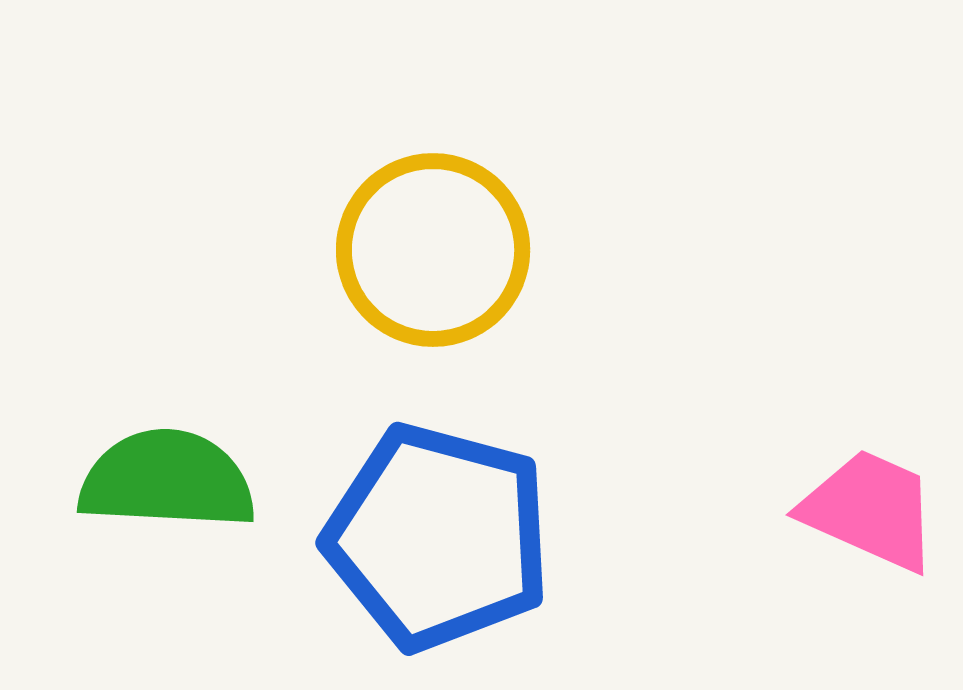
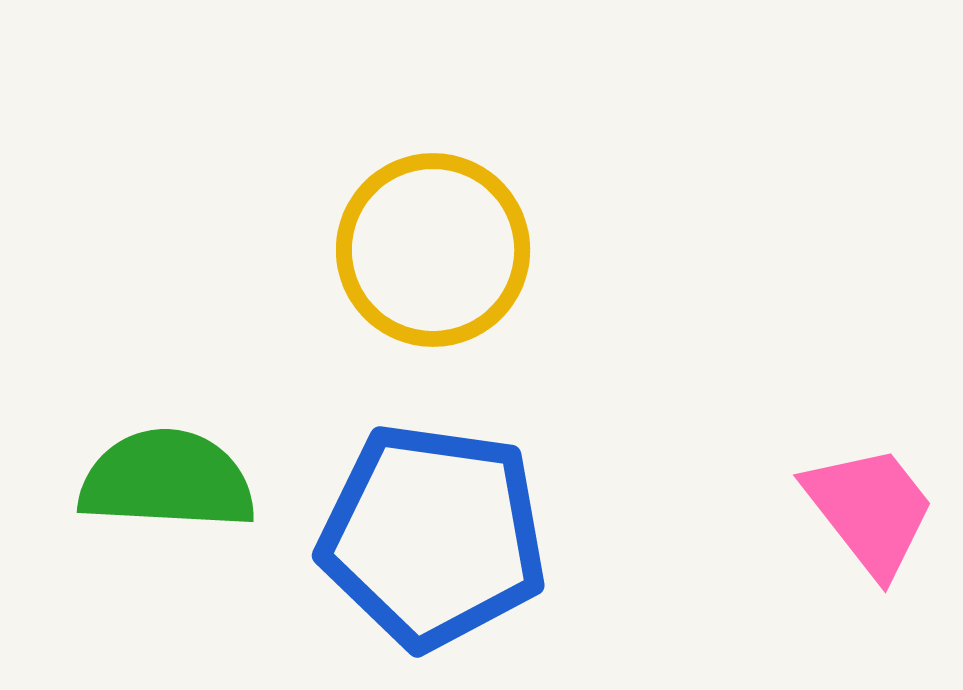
pink trapezoid: rotated 28 degrees clockwise
blue pentagon: moved 5 px left, 1 px up; rotated 7 degrees counterclockwise
